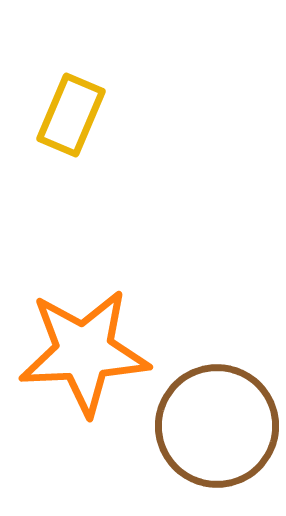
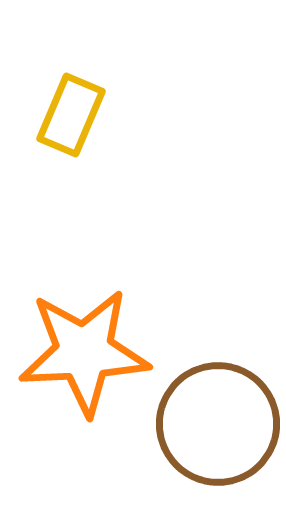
brown circle: moved 1 px right, 2 px up
